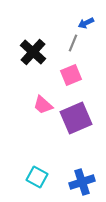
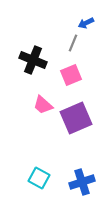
black cross: moved 8 px down; rotated 20 degrees counterclockwise
cyan square: moved 2 px right, 1 px down
